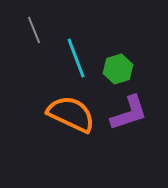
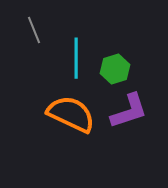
cyan line: rotated 21 degrees clockwise
green hexagon: moved 3 px left
purple L-shape: moved 2 px up
